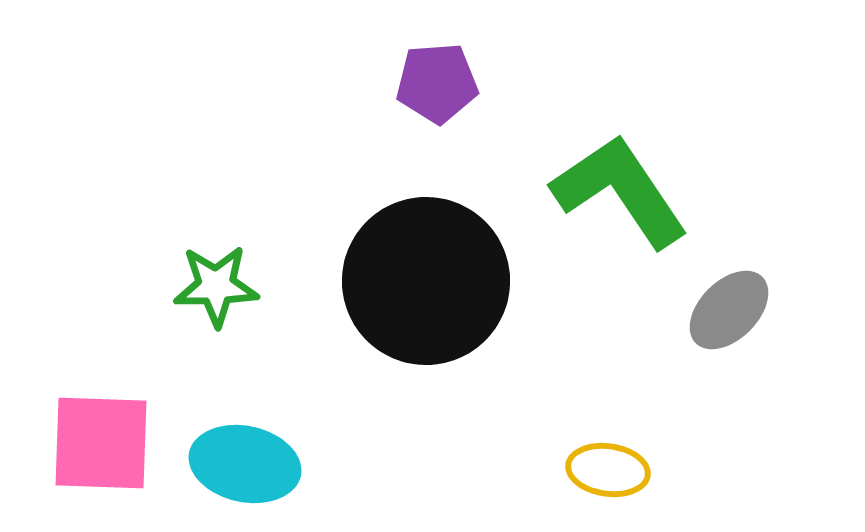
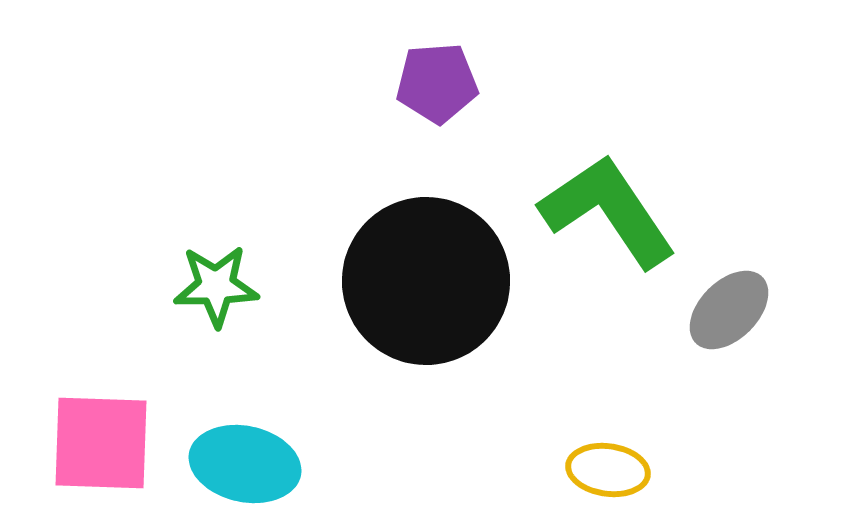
green L-shape: moved 12 px left, 20 px down
